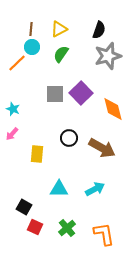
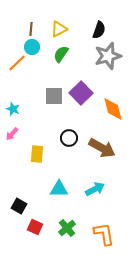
gray square: moved 1 px left, 2 px down
black square: moved 5 px left, 1 px up
